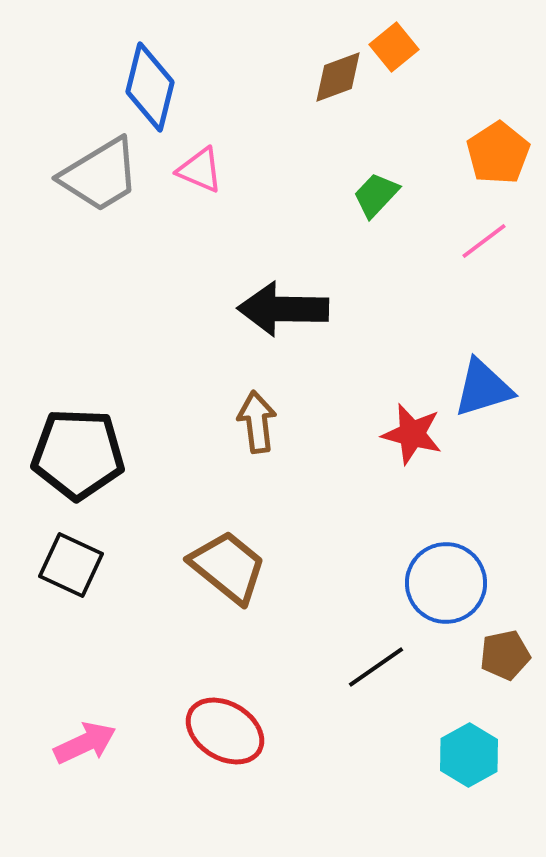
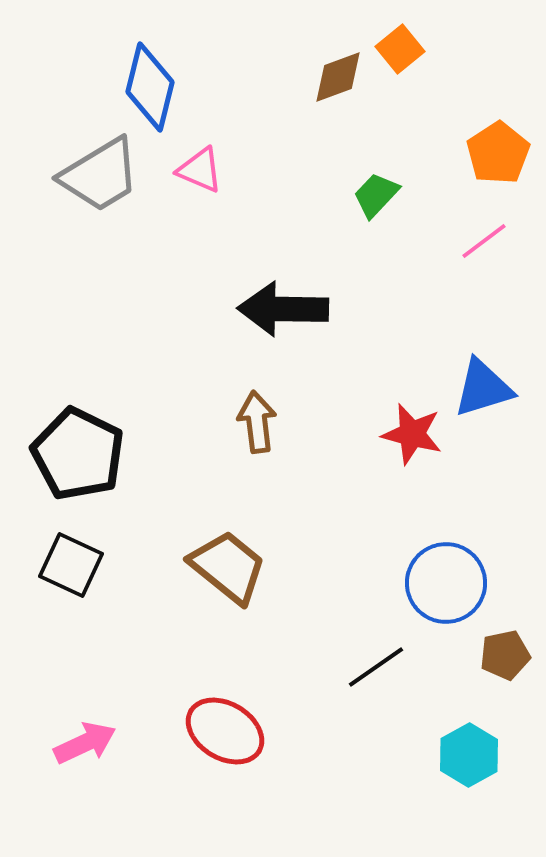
orange square: moved 6 px right, 2 px down
black pentagon: rotated 24 degrees clockwise
